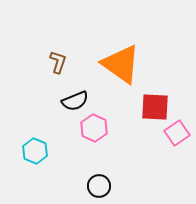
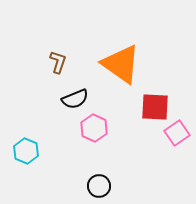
black semicircle: moved 2 px up
cyan hexagon: moved 9 px left
